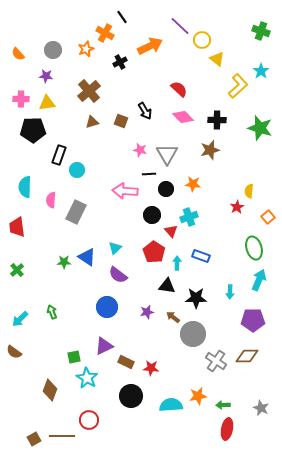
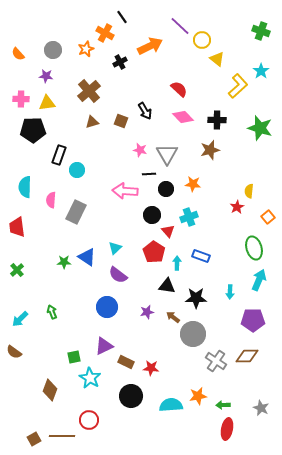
red triangle at (171, 231): moved 3 px left
cyan star at (87, 378): moved 3 px right
